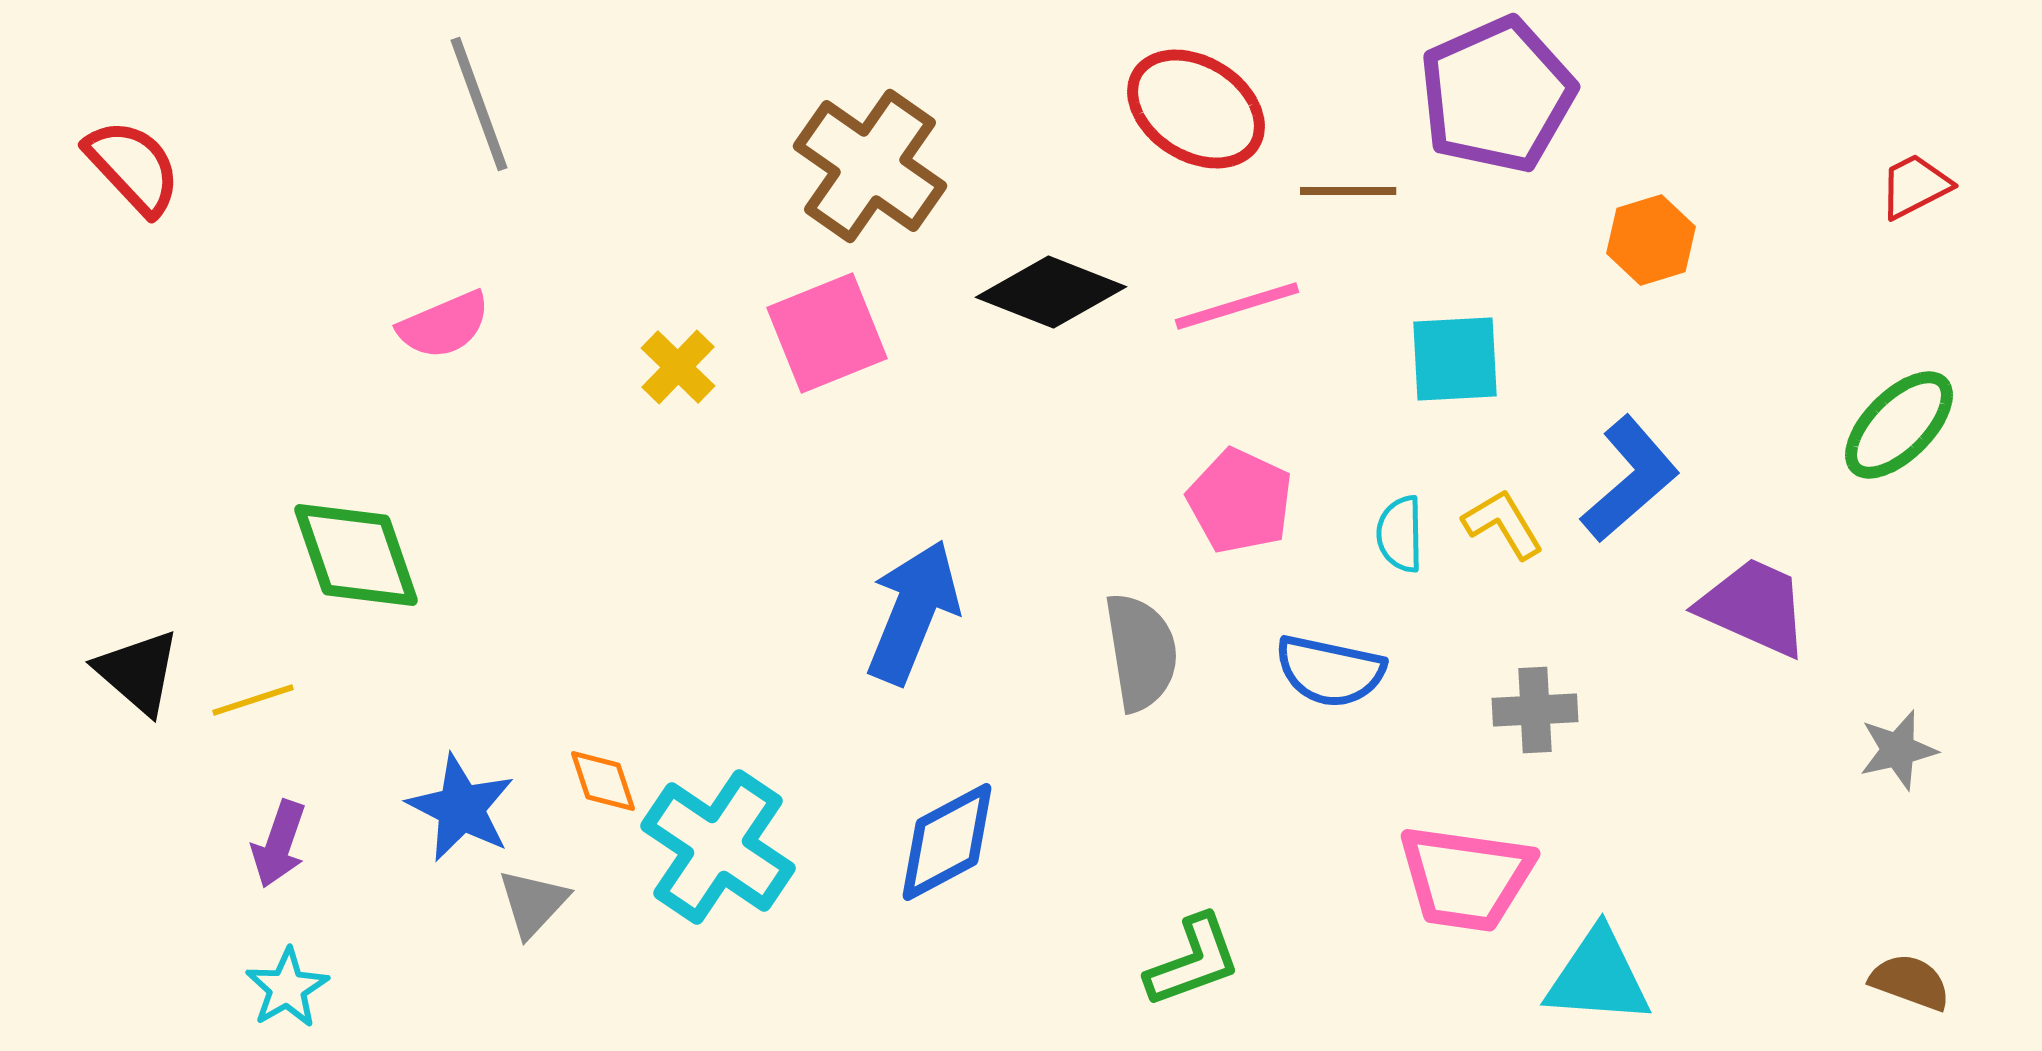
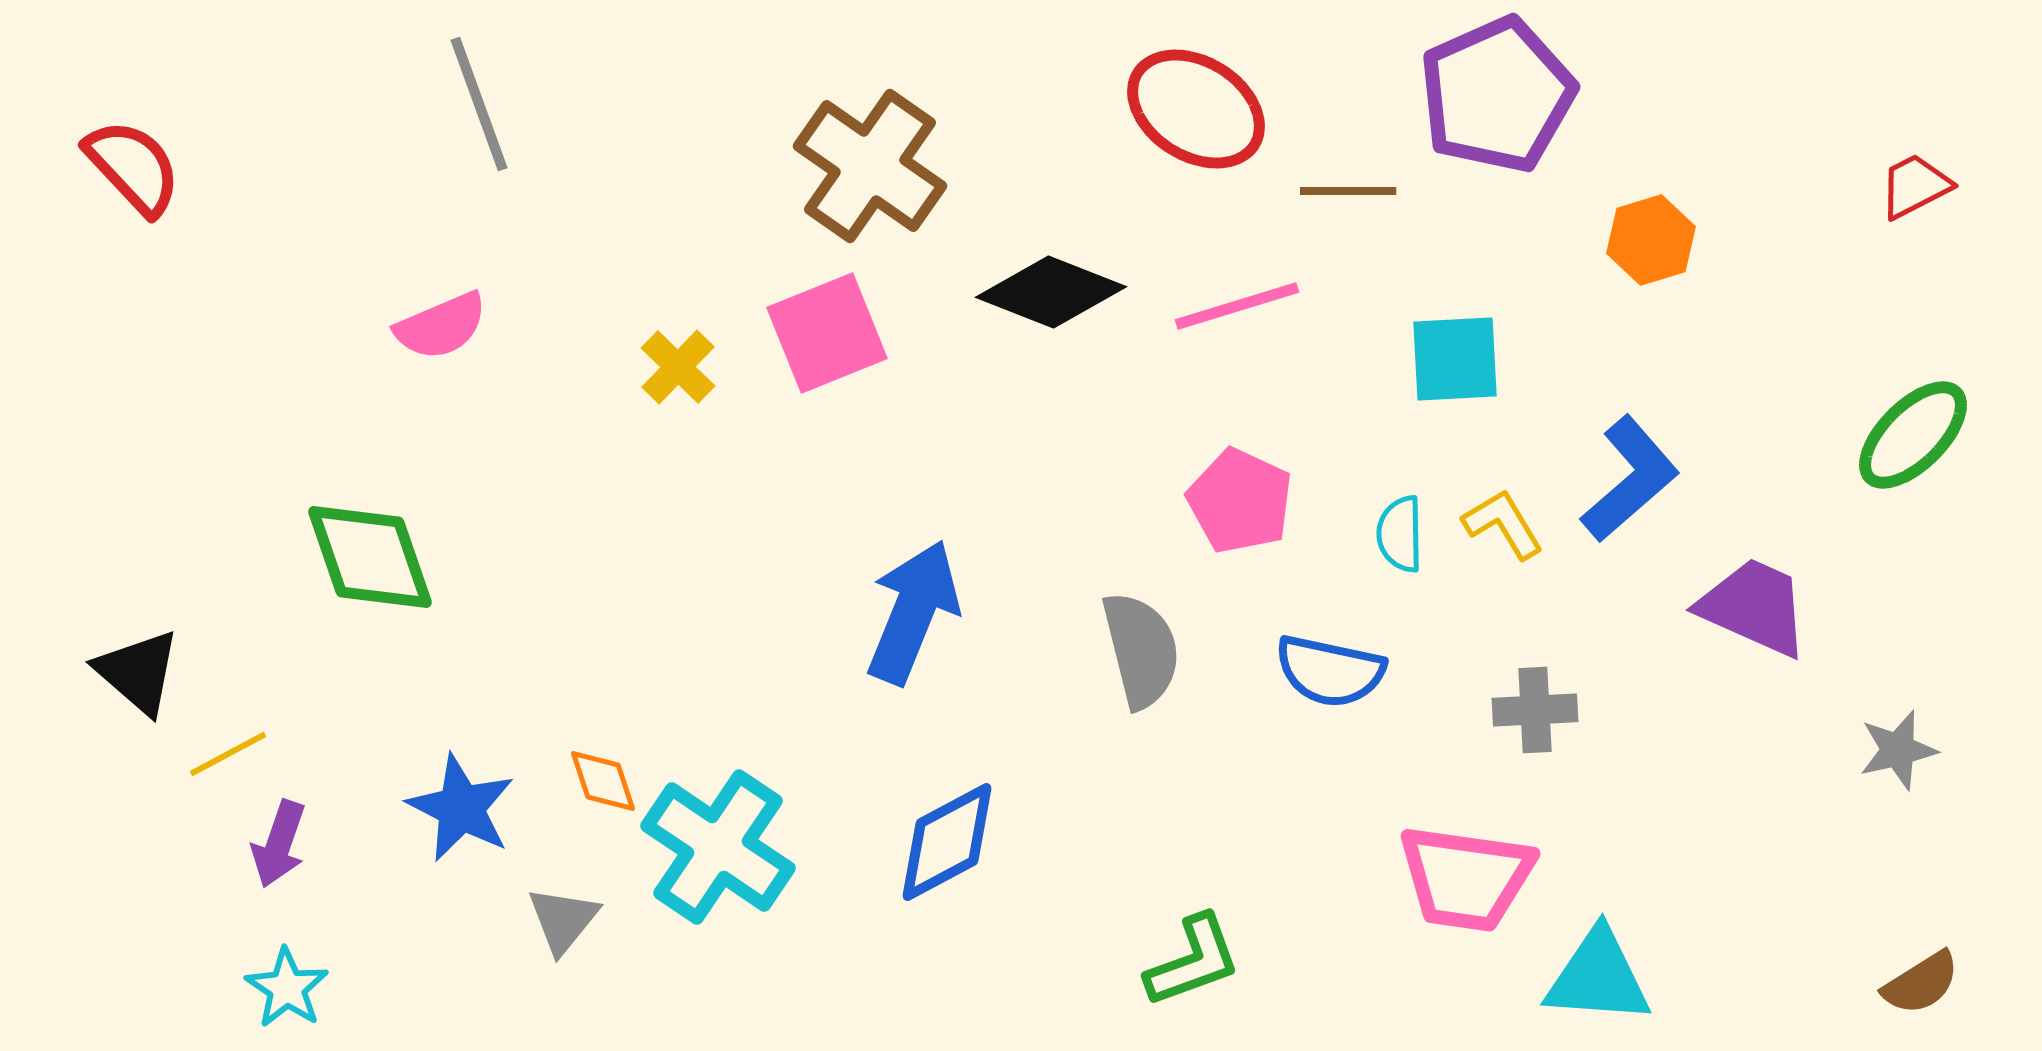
pink semicircle: moved 3 px left, 1 px down
green ellipse: moved 14 px right, 10 px down
green diamond: moved 14 px right, 2 px down
gray semicircle: moved 2 px up; rotated 5 degrees counterclockwise
yellow line: moved 25 px left, 54 px down; rotated 10 degrees counterclockwise
gray triangle: moved 30 px right, 17 px down; rotated 4 degrees counterclockwise
brown semicircle: moved 11 px right, 1 px down; rotated 128 degrees clockwise
cyan star: rotated 8 degrees counterclockwise
